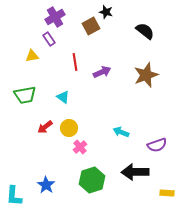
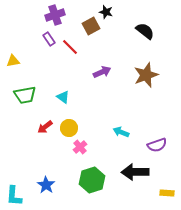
purple cross: moved 2 px up; rotated 12 degrees clockwise
yellow triangle: moved 19 px left, 5 px down
red line: moved 5 px left, 15 px up; rotated 36 degrees counterclockwise
